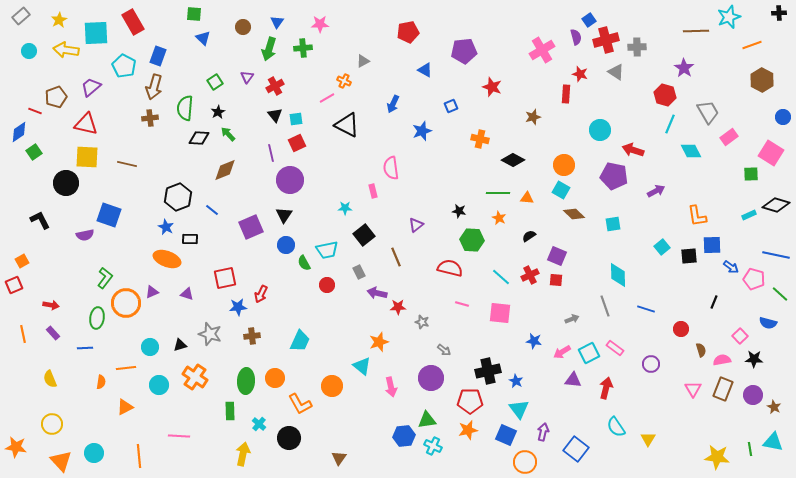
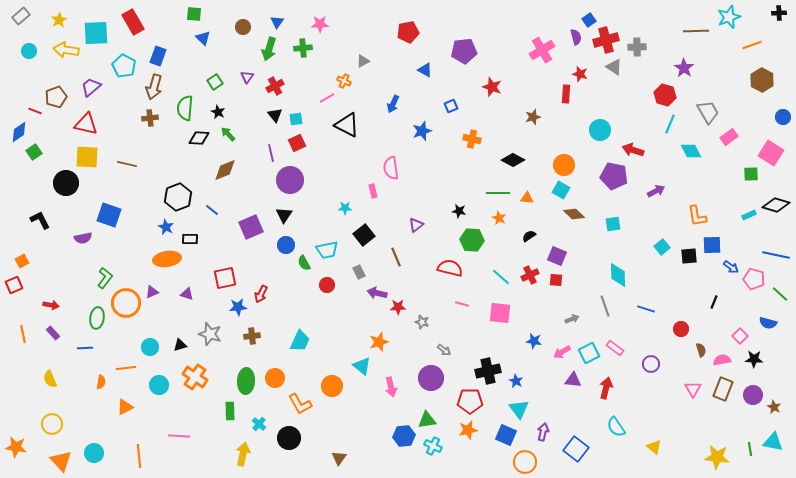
gray triangle at (616, 72): moved 2 px left, 5 px up
black star at (218, 112): rotated 16 degrees counterclockwise
orange cross at (480, 139): moved 8 px left
purple semicircle at (85, 235): moved 2 px left, 3 px down
orange ellipse at (167, 259): rotated 28 degrees counterclockwise
yellow triangle at (648, 439): moved 6 px right, 8 px down; rotated 21 degrees counterclockwise
